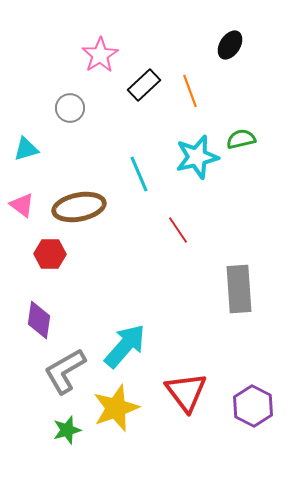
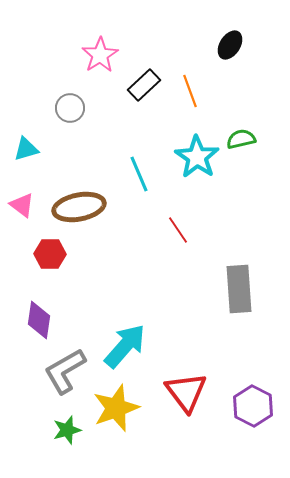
cyan star: rotated 24 degrees counterclockwise
